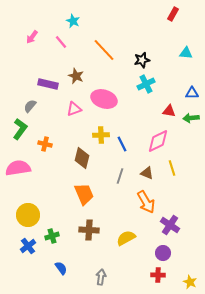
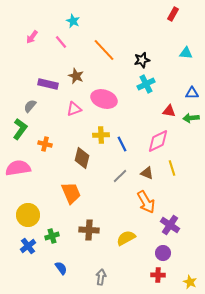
gray line: rotated 28 degrees clockwise
orange trapezoid: moved 13 px left, 1 px up
